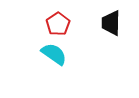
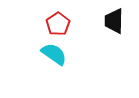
black trapezoid: moved 3 px right, 2 px up
